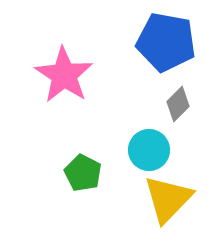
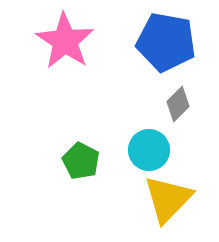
pink star: moved 1 px right, 34 px up
green pentagon: moved 2 px left, 12 px up
